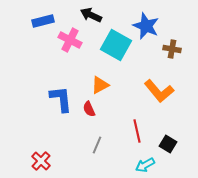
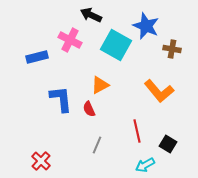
blue rectangle: moved 6 px left, 36 px down
